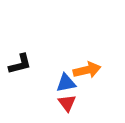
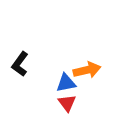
black L-shape: rotated 140 degrees clockwise
